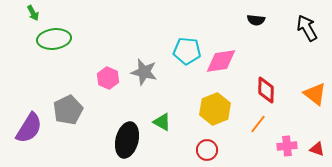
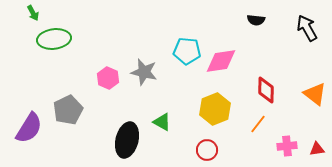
red triangle: rotated 28 degrees counterclockwise
